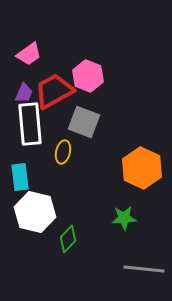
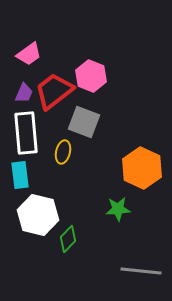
pink hexagon: moved 3 px right
red trapezoid: rotated 9 degrees counterclockwise
white rectangle: moved 4 px left, 9 px down
cyan rectangle: moved 2 px up
white hexagon: moved 3 px right, 3 px down
green star: moved 6 px left, 9 px up
gray line: moved 3 px left, 2 px down
